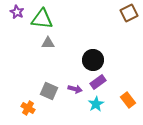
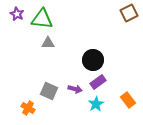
purple star: moved 2 px down
